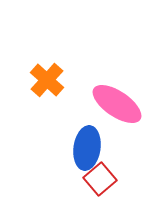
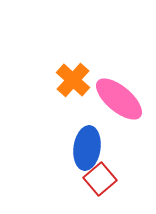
orange cross: moved 26 px right
pink ellipse: moved 2 px right, 5 px up; rotated 6 degrees clockwise
